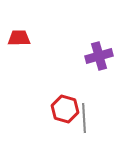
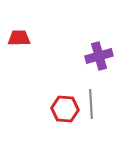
red hexagon: rotated 12 degrees counterclockwise
gray line: moved 7 px right, 14 px up
